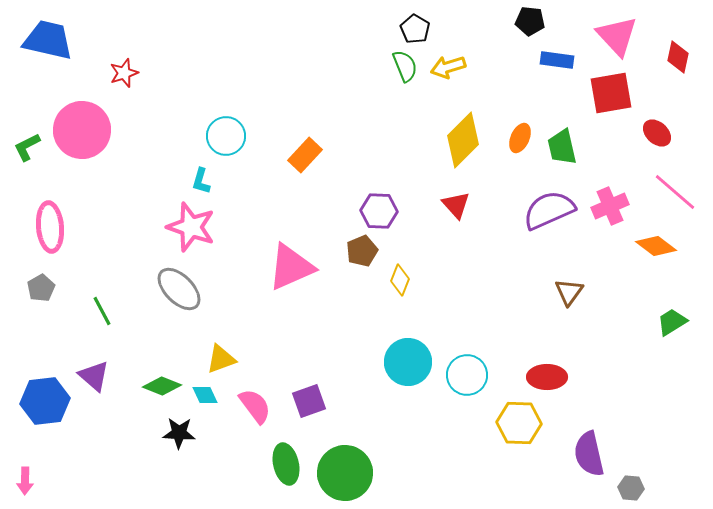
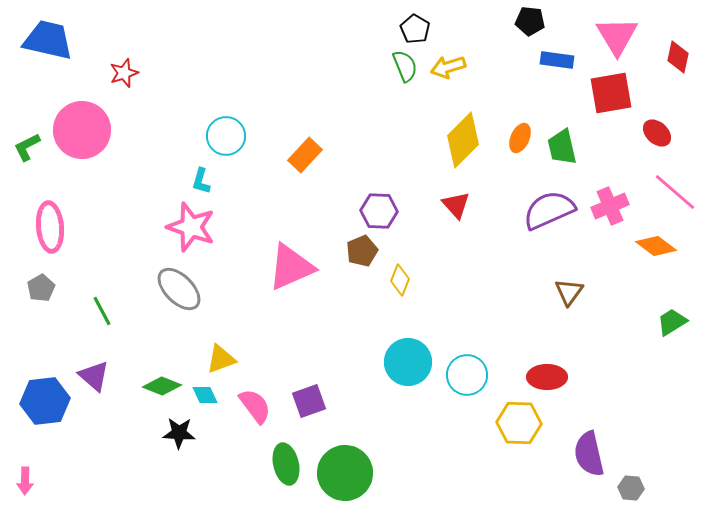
pink triangle at (617, 36): rotated 12 degrees clockwise
